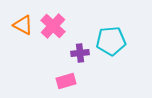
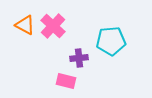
orange triangle: moved 2 px right
purple cross: moved 1 px left, 5 px down
pink rectangle: rotated 30 degrees clockwise
